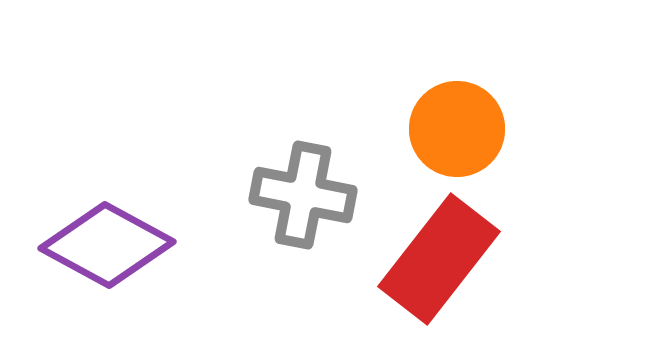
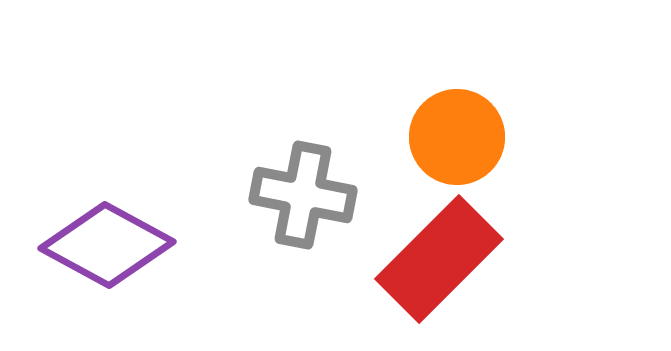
orange circle: moved 8 px down
red rectangle: rotated 7 degrees clockwise
